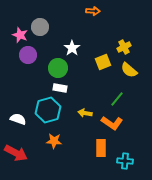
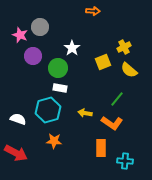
purple circle: moved 5 px right, 1 px down
